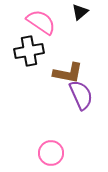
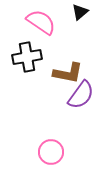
black cross: moved 2 px left, 6 px down
purple semicircle: rotated 60 degrees clockwise
pink circle: moved 1 px up
